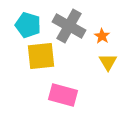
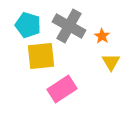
yellow triangle: moved 3 px right
pink rectangle: moved 1 px left, 6 px up; rotated 48 degrees counterclockwise
